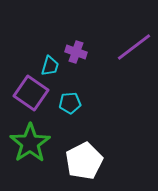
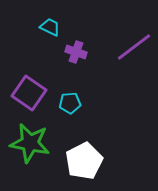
cyan trapezoid: moved 39 px up; rotated 80 degrees counterclockwise
purple square: moved 2 px left
green star: rotated 27 degrees counterclockwise
